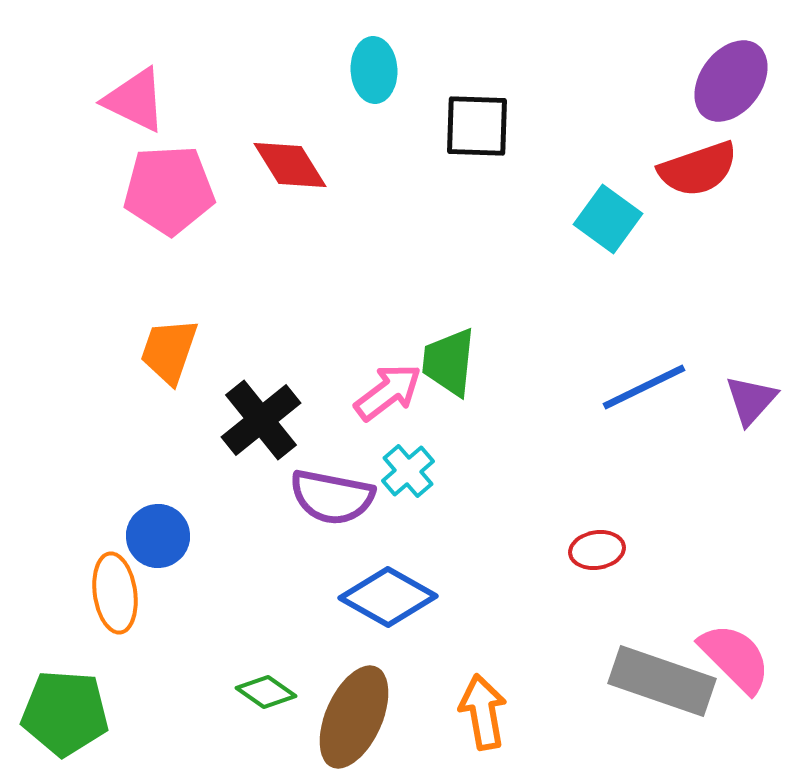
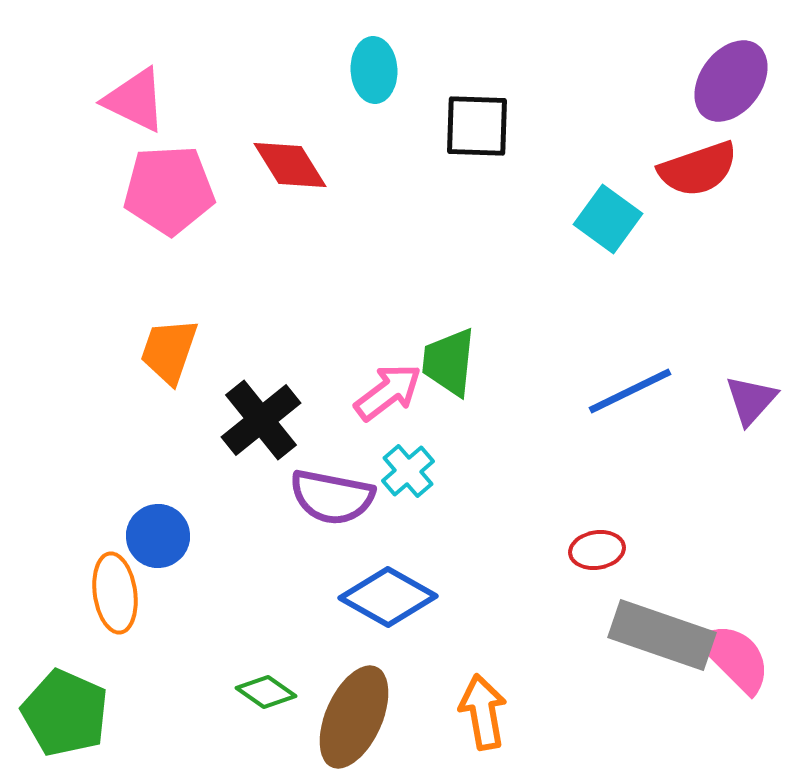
blue line: moved 14 px left, 4 px down
gray rectangle: moved 46 px up
green pentagon: rotated 20 degrees clockwise
